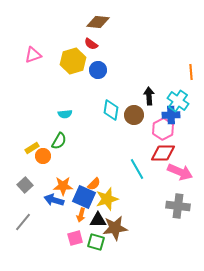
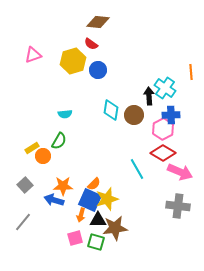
cyan cross: moved 13 px left, 13 px up
red diamond: rotated 30 degrees clockwise
blue square: moved 6 px right, 3 px down
